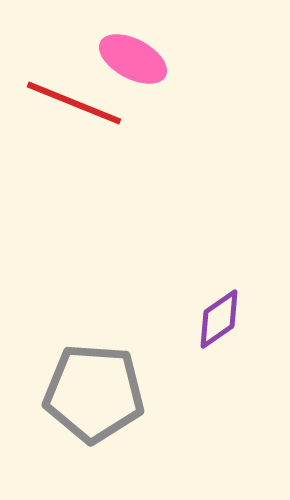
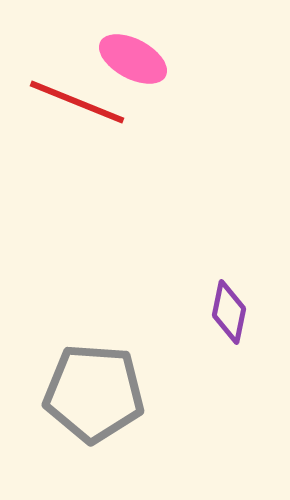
red line: moved 3 px right, 1 px up
purple diamond: moved 10 px right, 7 px up; rotated 44 degrees counterclockwise
